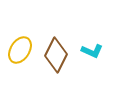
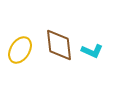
brown diamond: moved 3 px right, 10 px up; rotated 32 degrees counterclockwise
